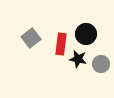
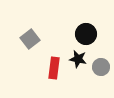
gray square: moved 1 px left, 1 px down
red rectangle: moved 7 px left, 24 px down
gray circle: moved 3 px down
